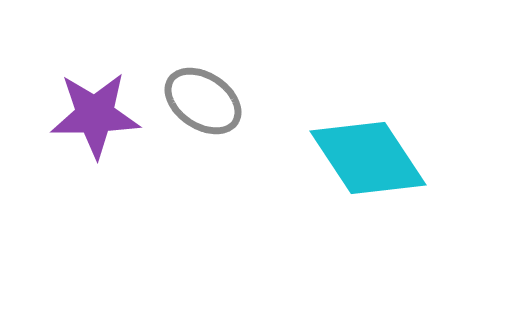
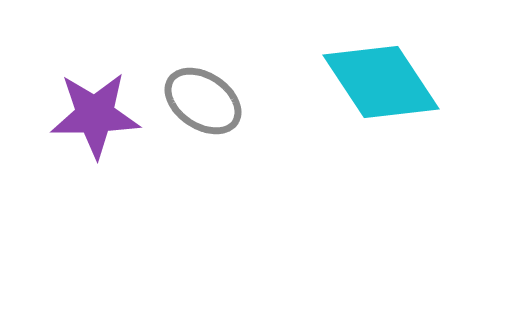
cyan diamond: moved 13 px right, 76 px up
